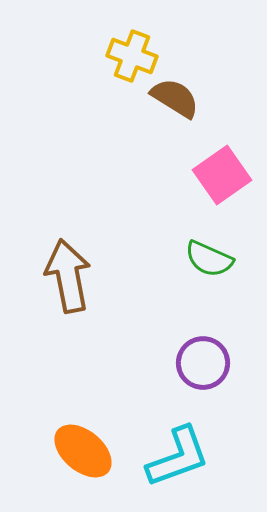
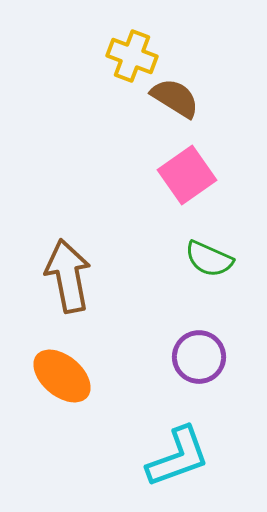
pink square: moved 35 px left
purple circle: moved 4 px left, 6 px up
orange ellipse: moved 21 px left, 75 px up
